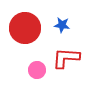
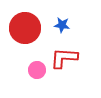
red L-shape: moved 2 px left
